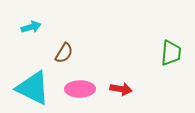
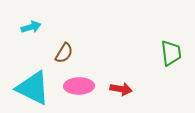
green trapezoid: rotated 12 degrees counterclockwise
pink ellipse: moved 1 px left, 3 px up
